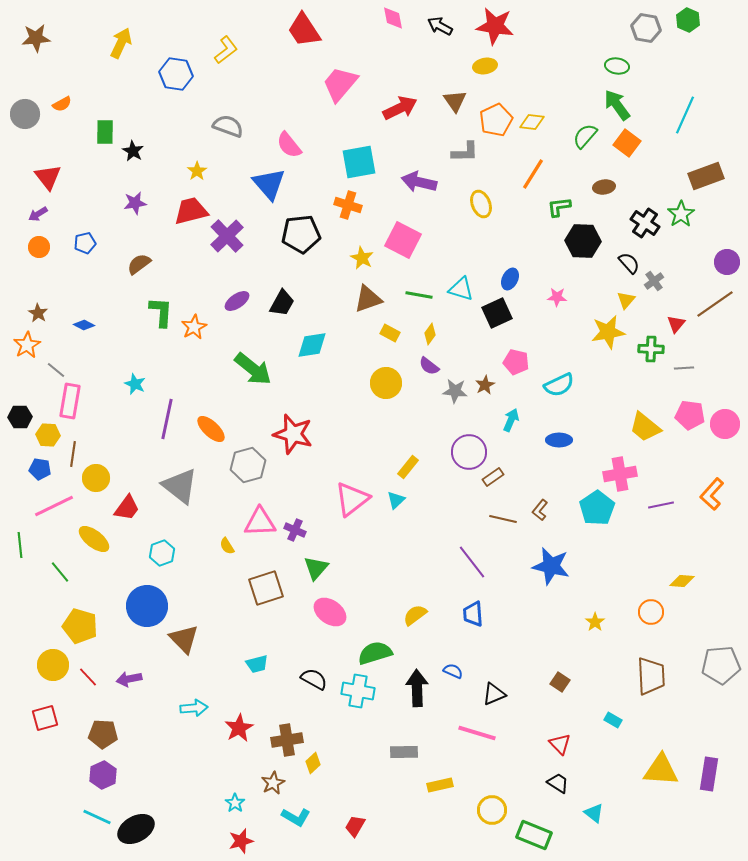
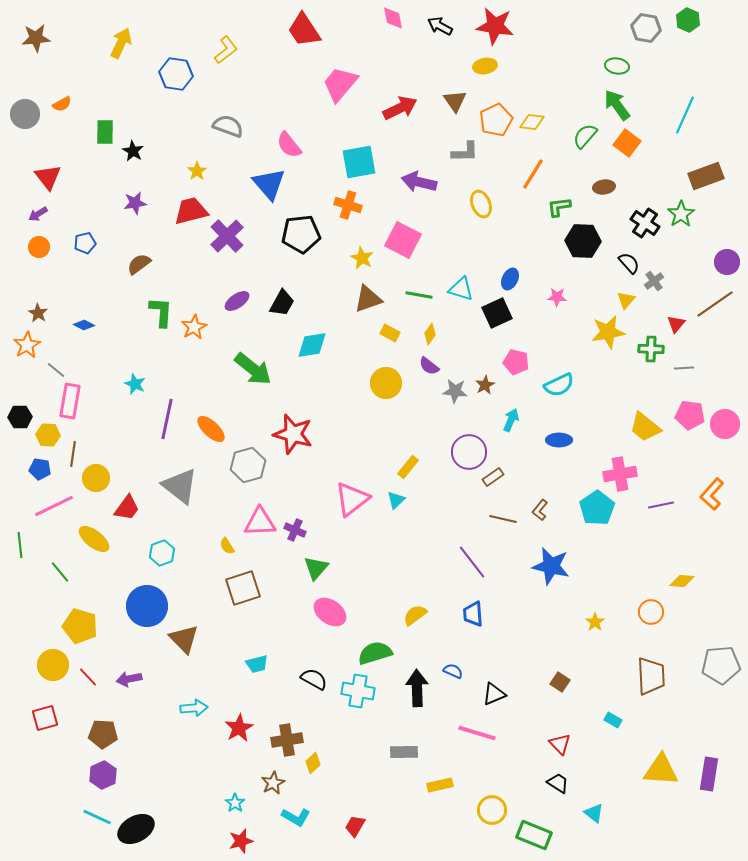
brown square at (266, 588): moved 23 px left
